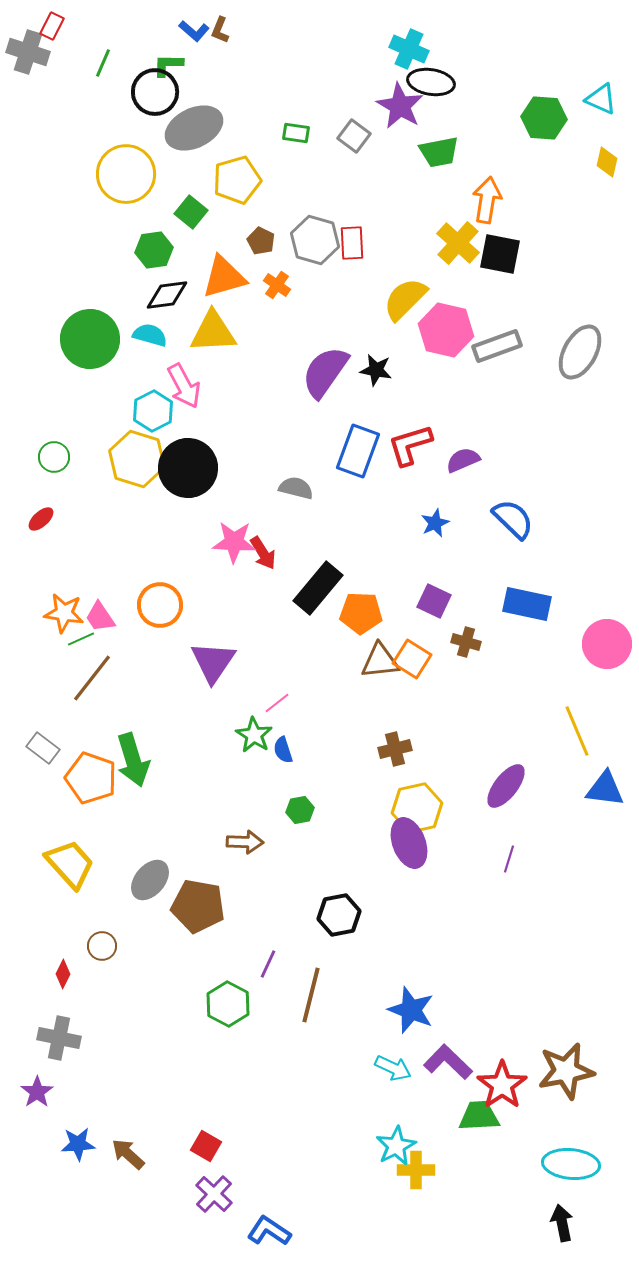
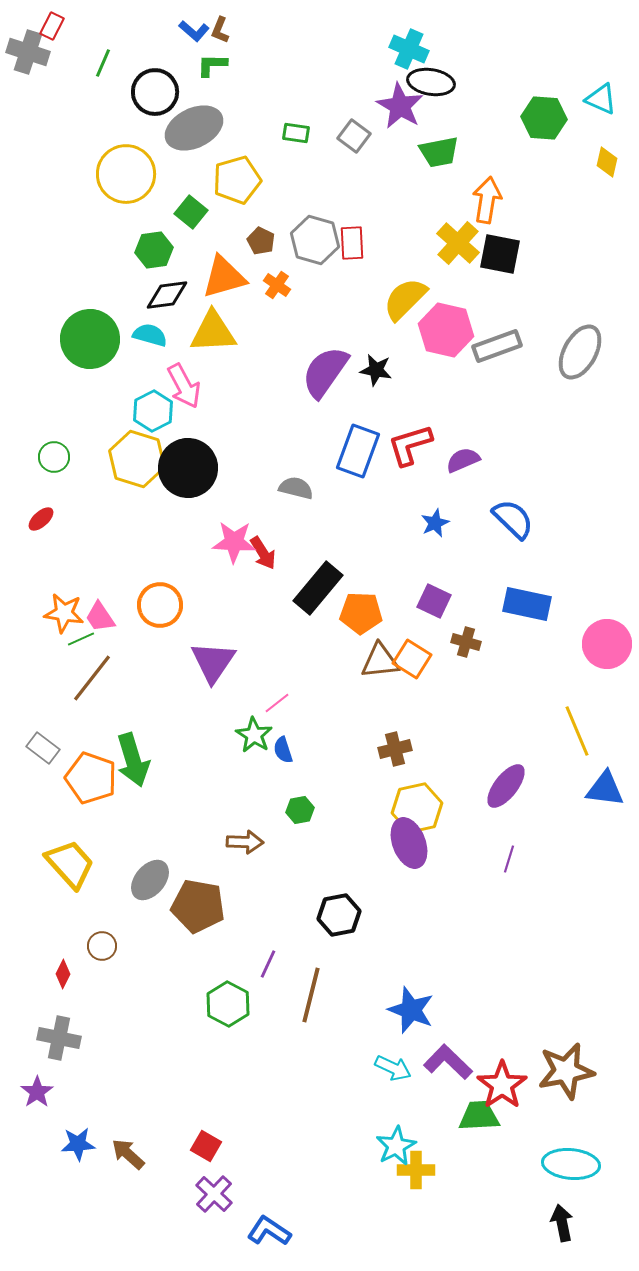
green L-shape at (168, 65): moved 44 px right
